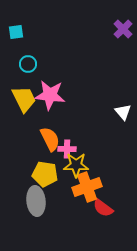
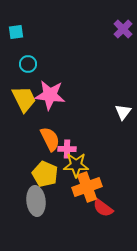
white triangle: rotated 18 degrees clockwise
yellow pentagon: rotated 15 degrees clockwise
